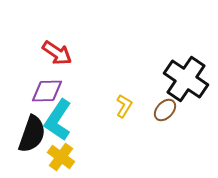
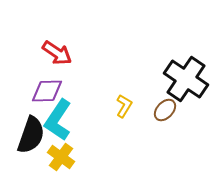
black semicircle: moved 1 px left, 1 px down
